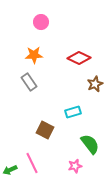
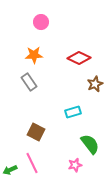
brown square: moved 9 px left, 2 px down
pink star: moved 1 px up
